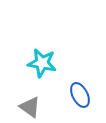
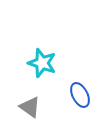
cyan star: rotated 8 degrees clockwise
